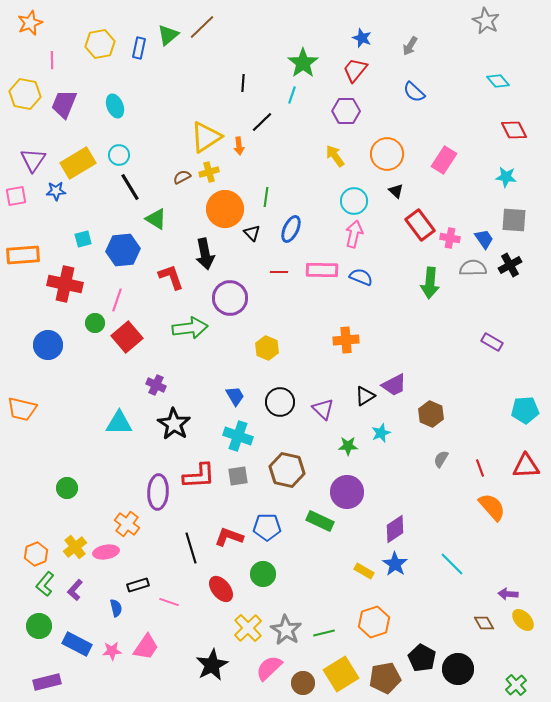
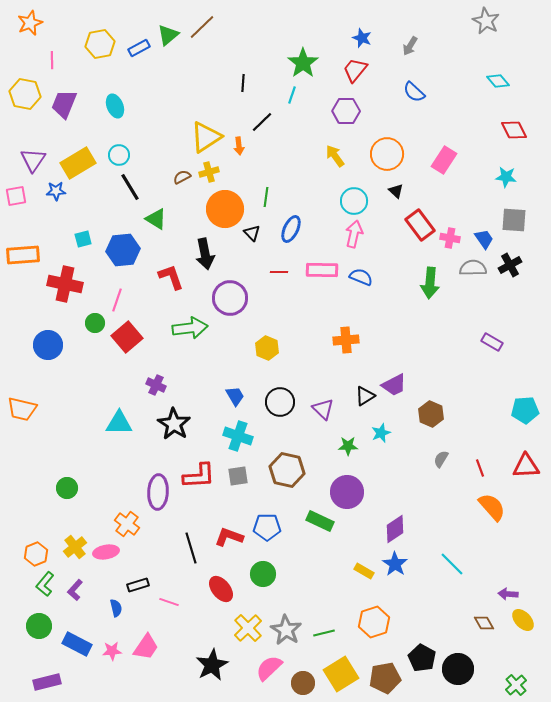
blue rectangle at (139, 48): rotated 50 degrees clockwise
